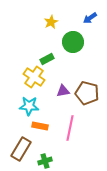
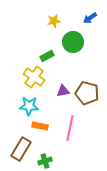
yellow star: moved 3 px right, 1 px up; rotated 16 degrees clockwise
green rectangle: moved 3 px up
